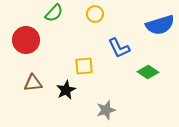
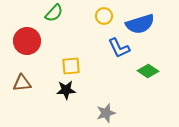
yellow circle: moved 9 px right, 2 px down
blue semicircle: moved 20 px left, 1 px up
red circle: moved 1 px right, 1 px down
yellow square: moved 13 px left
green diamond: moved 1 px up
brown triangle: moved 11 px left
black star: rotated 24 degrees clockwise
gray star: moved 3 px down
